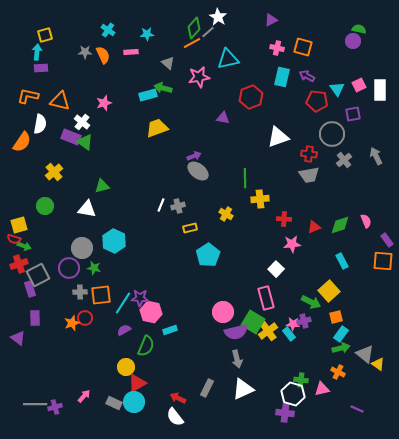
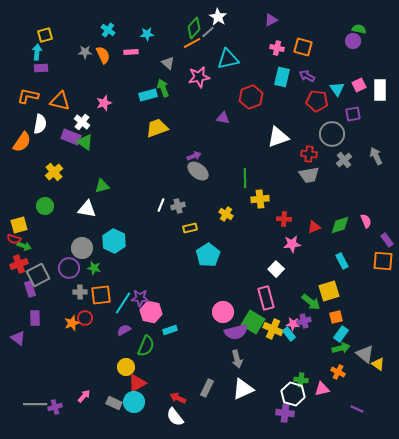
green arrow at (163, 88): rotated 54 degrees clockwise
yellow square at (329, 291): rotated 25 degrees clockwise
green arrow at (311, 302): rotated 12 degrees clockwise
yellow cross at (268, 331): moved 5 px right, 2 px up; rotated 30 degrees counterclockwise
